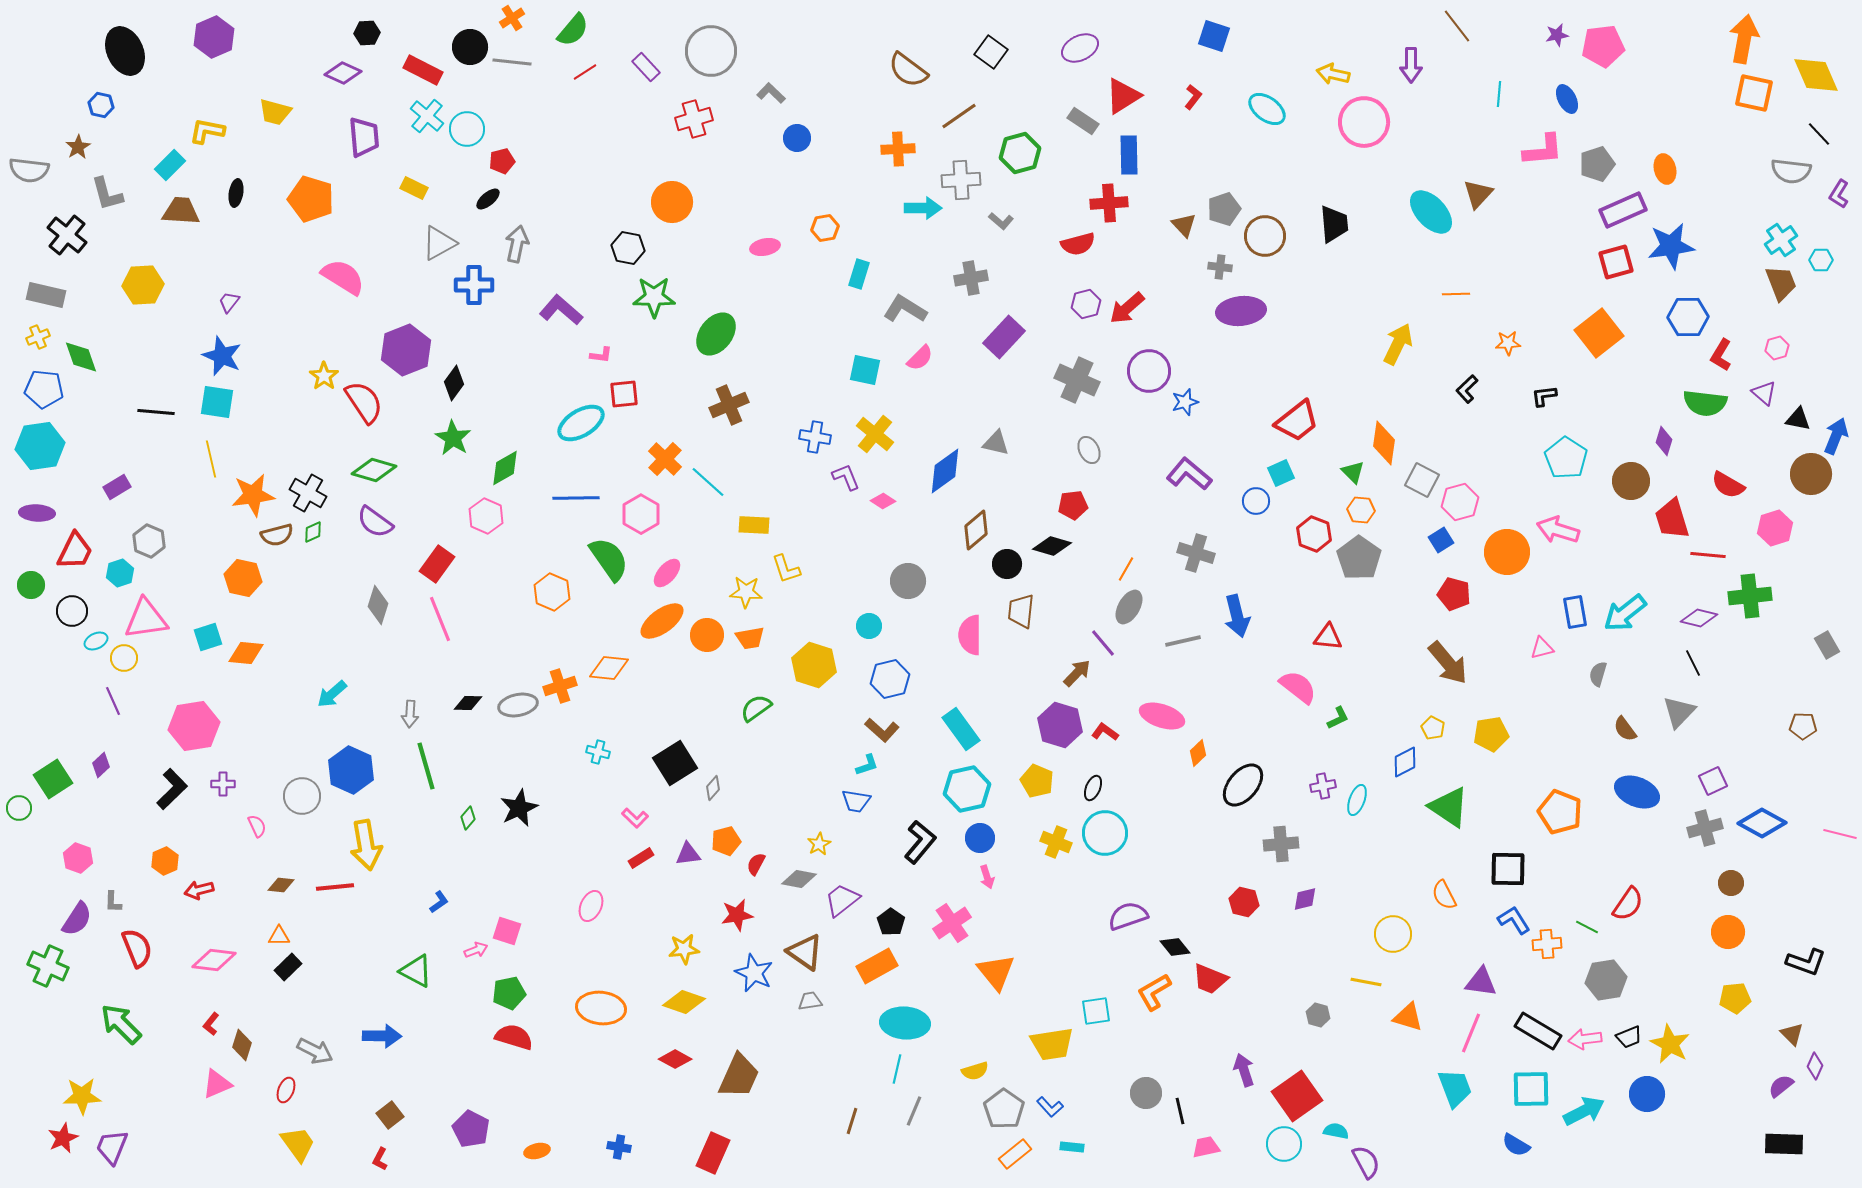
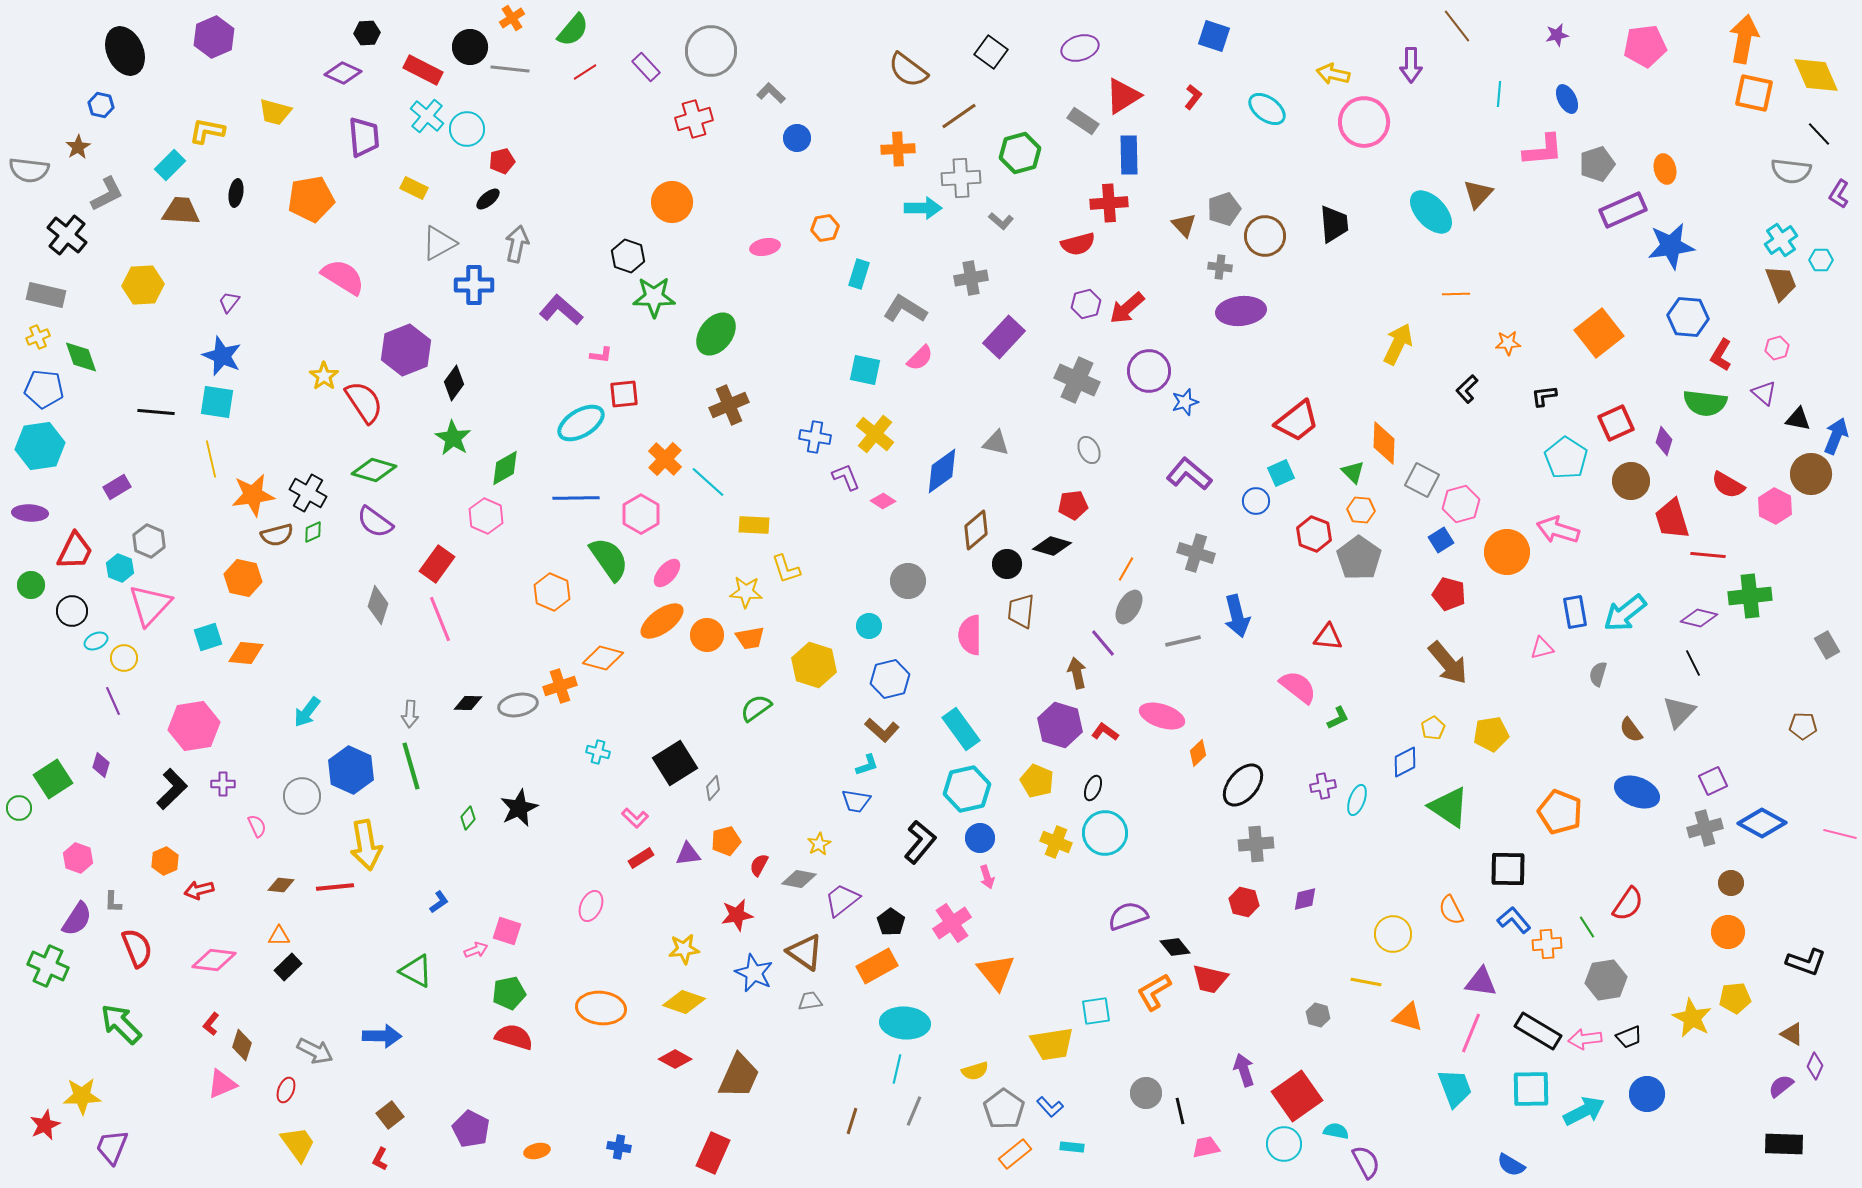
pink pentagon at (1603, 46): moved 42 px right
purple ellipse at (1080, 48): rotated 9 degrees clockwise
gray line at (512, 62): moved 2 px left, 7 px down
gray cross at (961, 180): moved 2 px up
gray L-shape at (107, 194): rotated 102 degrees counterclockwise
orange pentagon at (311, 199): rotated 27 degrees counterclockwise
black hexagon at (628, 248): moved 8 px down; rotated 8 degrees clockwise
red square at (1616, 262): moved 161 px down; rotated 9 degrees counterclockwise
blue hexagon at (1688, 317): rotated 6 degrees clockwise
orange diamond at (1384, 443): rotated 6 degrees counterclockwise
blue diamond at (945, 471): moved 3 px left
pink hexagon at (1460, 502): moved 1 px right, 2 px down
purple ellipse at (37, 513): moved 7 px left
pink hexagon at (1775, 528): moved 22 px up; rotated 16 degrees counterclockwise
cyan hexagon at (120, 573): moved 5 px up; rotated 20 degrees counterclockwise
red pentagon at (1454, 594): moved 5 px left
pink triangle at (146, 619): moved 4 px right, 14 px up; rotated 39 degrees counterclockwise
orange diamond at (609, 668): moved 6 px left, 10 px up; rotated 9 degrees clockwise
brown arrow at (1077, 673): rotated 56 degrees counterclockwise
cyan arrow at (332, 694): moved 25 px left, 18 px down; rotated 12 degrees counterclockwise
yellow pentagon at (1433, 728): rotated 15 degrees clockwise
brown semicircle at (1625, 729): moved 6 px right, 1 px down
purple diamond at (101, 765): rotated 30 degrees counterclockwise
green line at (426, 766): moved 15 px left
gray cross at (1281, 844): moved 25 px left
red semicircle at (756, 864): moved 3 px right, 1 px down
orange semicircle at (1444, 895): moved 7 px right, 15 px down
blue L-shape at (1514, 920): rotated 8 degrees counterclockwise
green line at (1587, 927): rotated 30 degrees clockwise
red trapezoid at (1210, 979): rotated 9 degrees counterclockwise
brown triangle at (1792, 1034): rotated 15 degrees counterclockwise
yellow star at (1670, 1044): moved 22 px right, 26 px up
pink triangle at (217, 1084): moved 5 px right
red star at (63, 1138): moved 18 px left, 13 px up
blue semicircle at (1516, 1145): moved 5 px left, 20 px down
